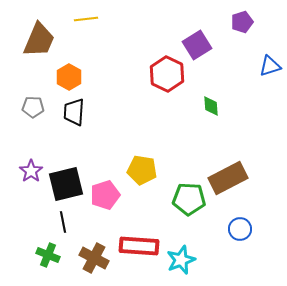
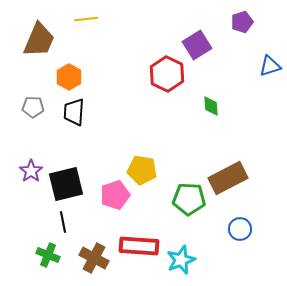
pink pentagon: moved 10 px right
